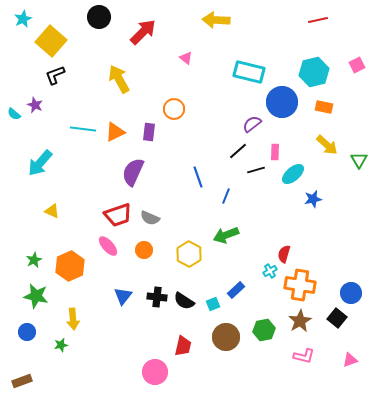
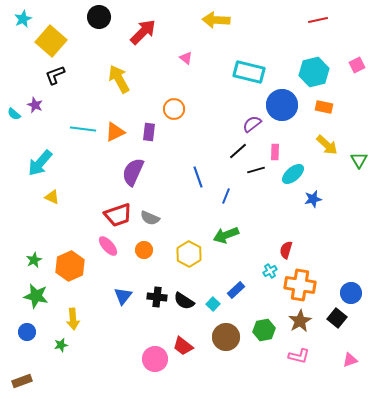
blue circle at (282, 102): moved 3 px down
yellow triangle at (52, 211): moved 14 px up
red semicircle at (284, 254): moved 2 px right, 4 px up
cyan square at (213, 304): rotated 24 degrees counterclockwise
red trapezoid at (183, 346): rotated 115 degrees clockwise
pink L-shape at (304, 356): moved 5 px left
pink circle at (155, 372): moved 13 px up
